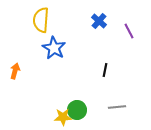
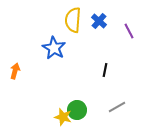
yellow semicircle: moved 32 px right
gray line: rotated 24 degrees counterclockwise
yellow star: rotated 18 degrees clockwise
